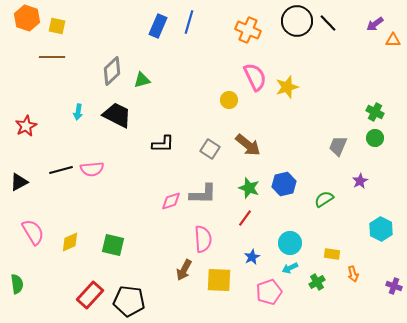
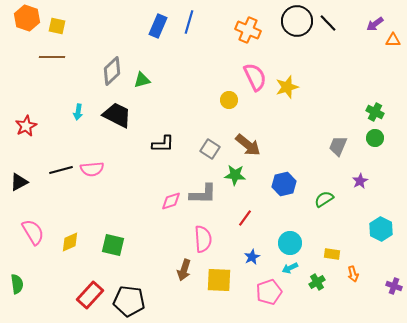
green star at (249, 188): moved 14 px left, 13 px up; rotated 15 degrees counterclockwise
brown arrow at (184, 270): rotated 10 degrees counterclockwise
